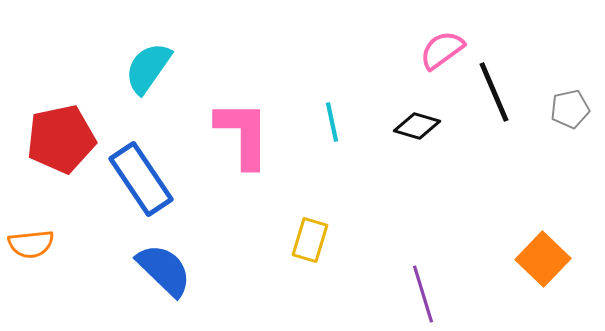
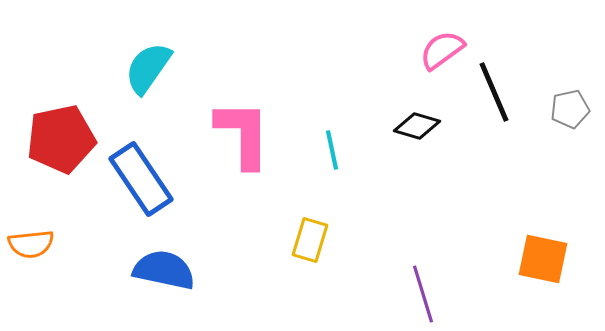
cyan line: moved 28 px down
orange square: rotated 32 degrees counterclockwise
blue semicircle: rotated 32 degrees counterclockwise
